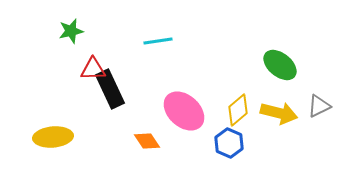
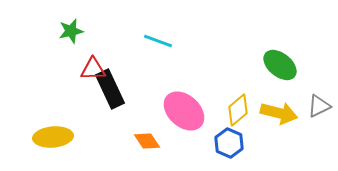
cyan line: rotated 28 degrees clockwise
